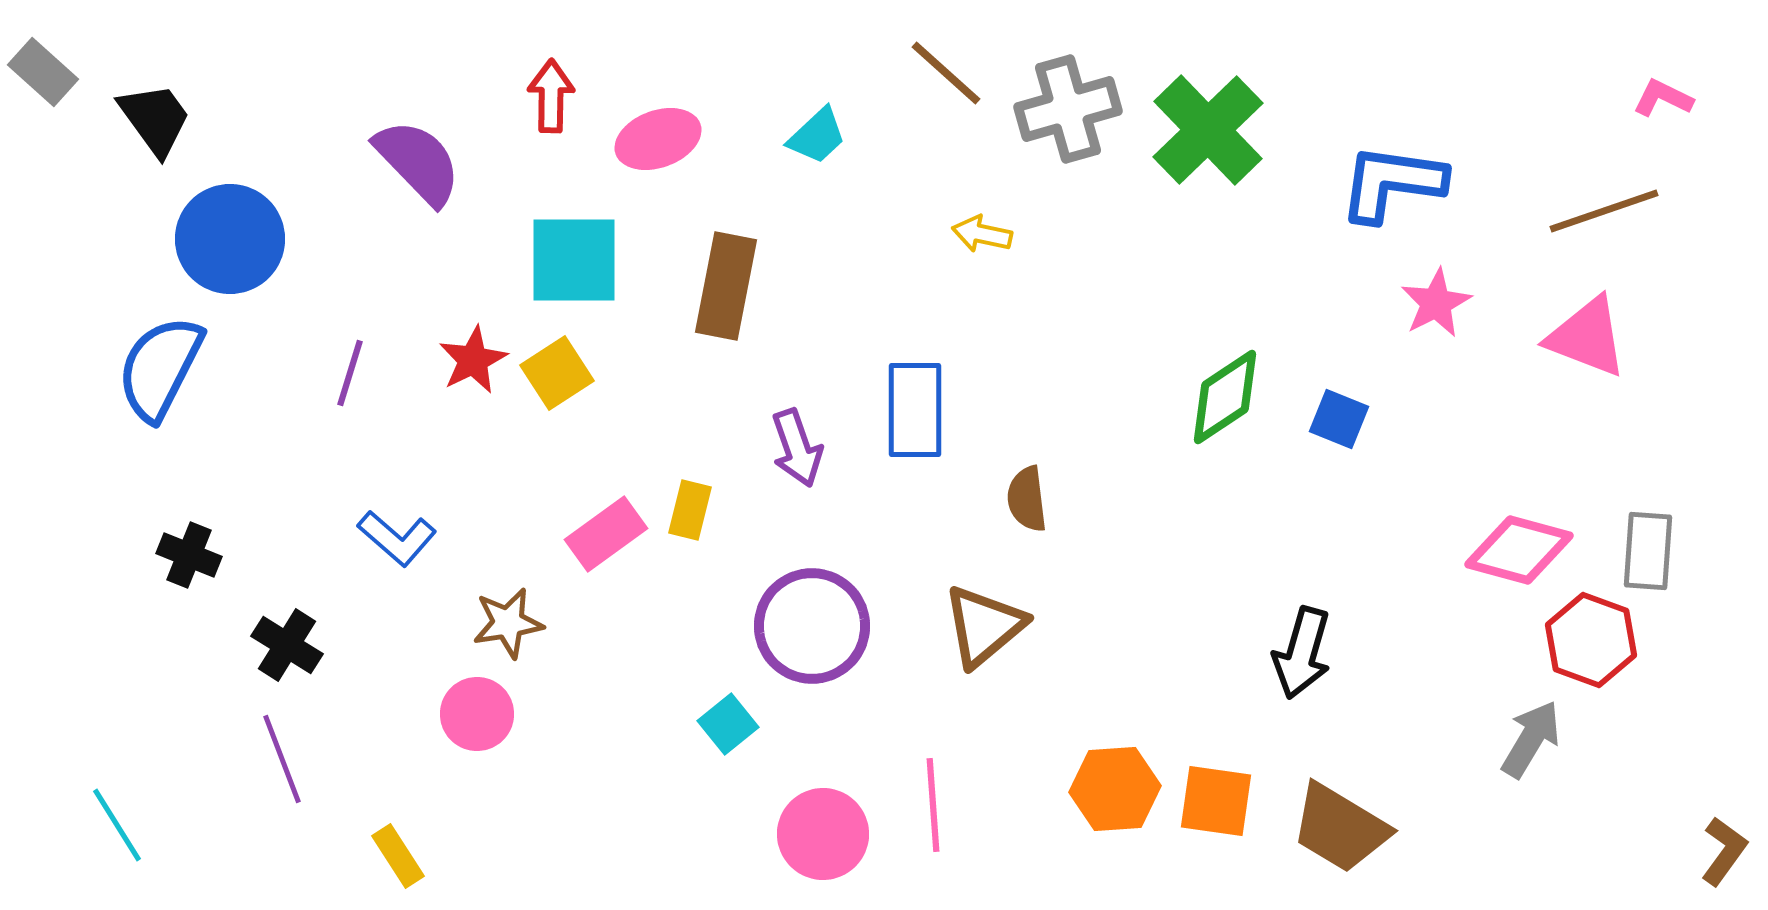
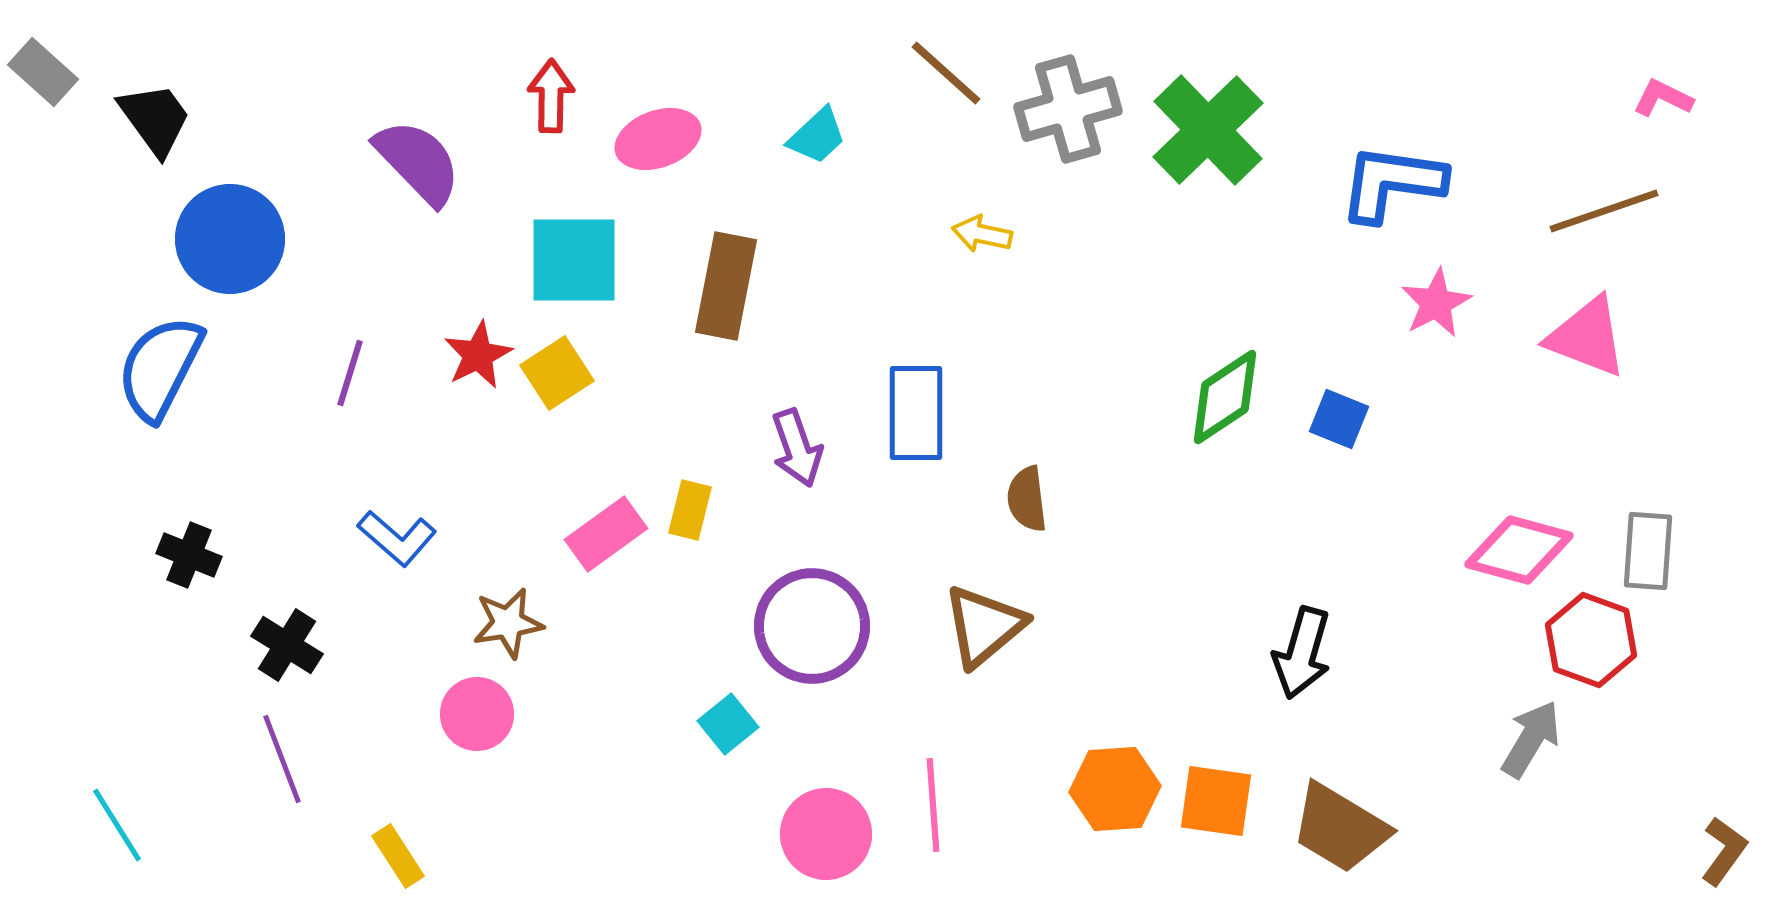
red star at (473, 360): moved 5 px right, 5 px up
blue rectangle at (915, 410): moved 1 px right, 3 px down
pink circle at (823, 834): moved 3 px right
